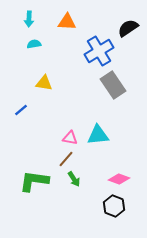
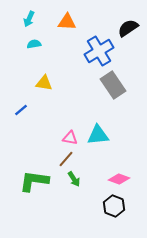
cyan arrow: rotated 21 degrees clockwise
